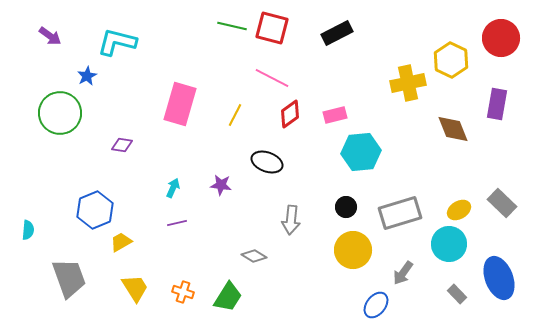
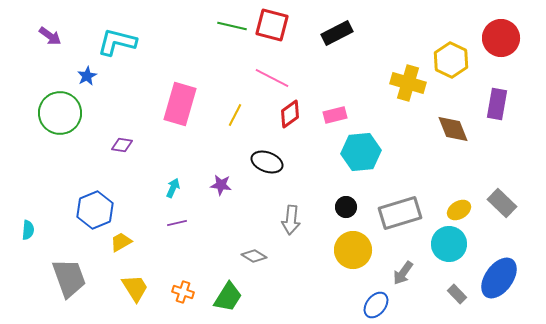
red square at (272, 28): moved 3 px up
yellow cross at (408, 83): rotated 28 degrees clockwise
blue ellipse at (499, 278): rotated 57 degrees clockwise
